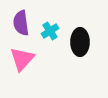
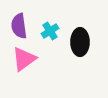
purple semicircle: moved 2 px left, 3 px down
pink triangle: moved 2 px right; rotated 12 degrees clockwise
